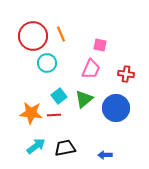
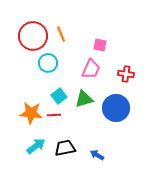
cyan circle: moved 1 px right
green triangle: rotated 24 degrees clockwise
blue arrow: moved 8 px left; rotated 32 degrees clockwise
